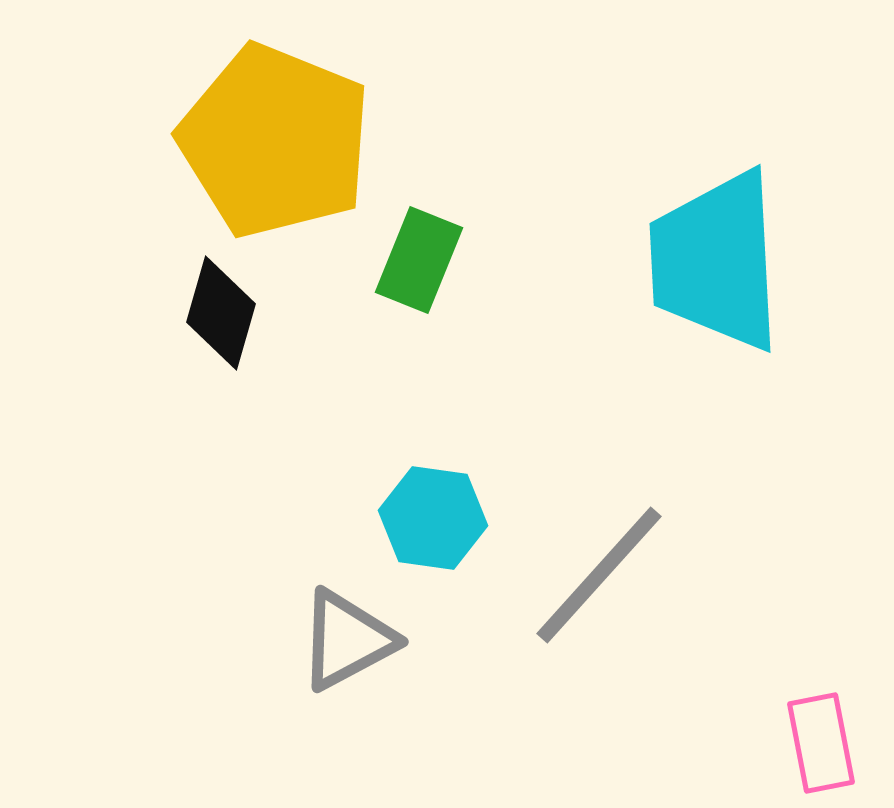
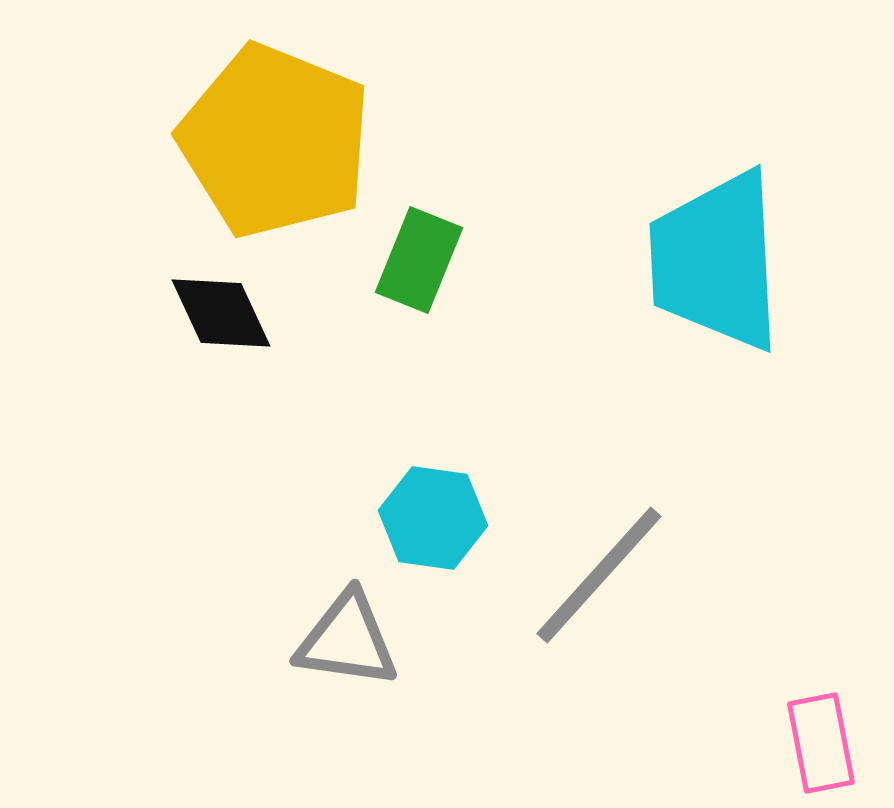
black diamond: rotated 41 degrees counterclockwise
gray triangle: rotated 36 degrees clockwise
